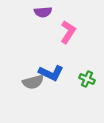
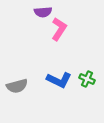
pink L-shape: moved 9 px left, 3 px up
blue L-shape: moved 8 px right, 7 px down
gray semicircle: moved 16 px left, 4 px down
